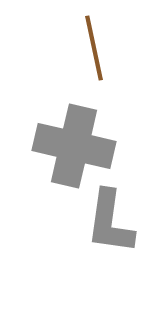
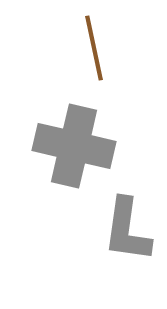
gray L-shape: moved 17 px right, 8 px down
